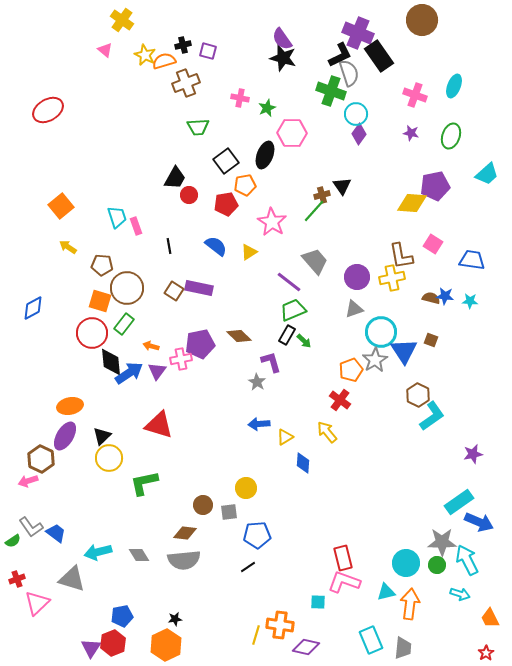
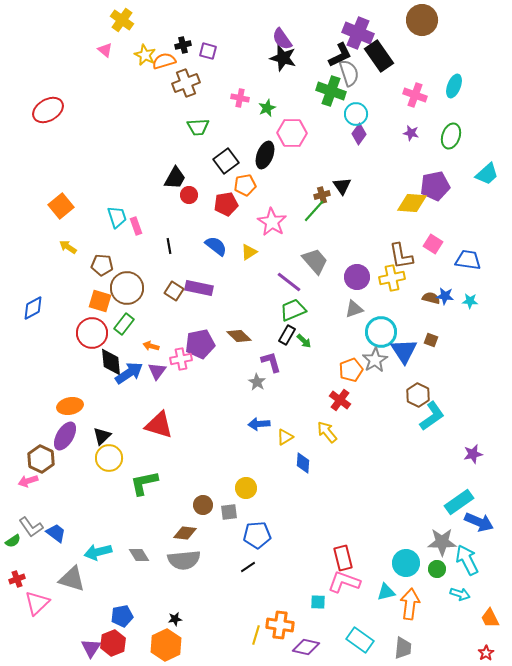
blue trapezoid at (472, 260): moved 4 px left
green circle at (437, 565): moved 4 px down
cyan rectangle at (371, 640): moved 11 px left; rotated 32 degrees counterclockwise
